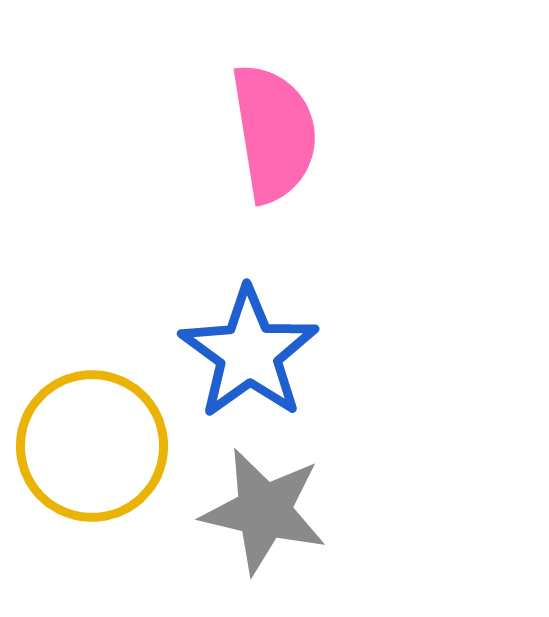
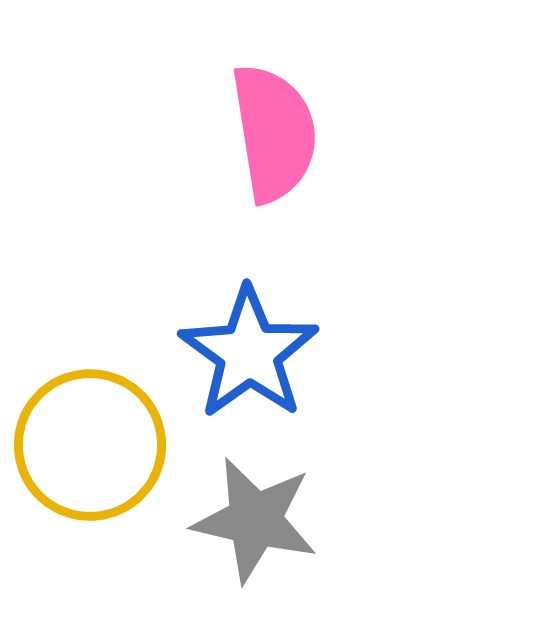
yellow circle: moved 2 px left, 1 px up
gray star: moved 9 px left, 9 px down
